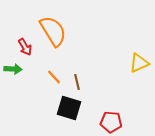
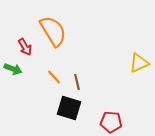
green arrow: rotated 18 degrees clockwise
